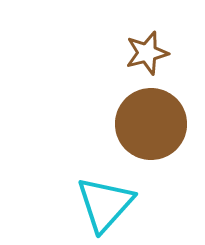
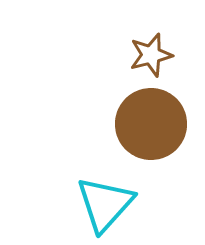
brown star: moved 4 px right, 2 px down
